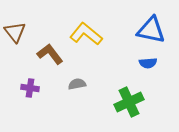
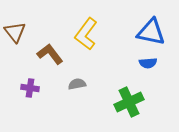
blue triangle: moved 2 px down
yellow L-shape: rotated 92 degrees counterclockwise
